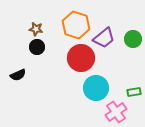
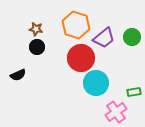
green circle: moved 1 px left, 2 px up
cyan circle: moved 5 px up
